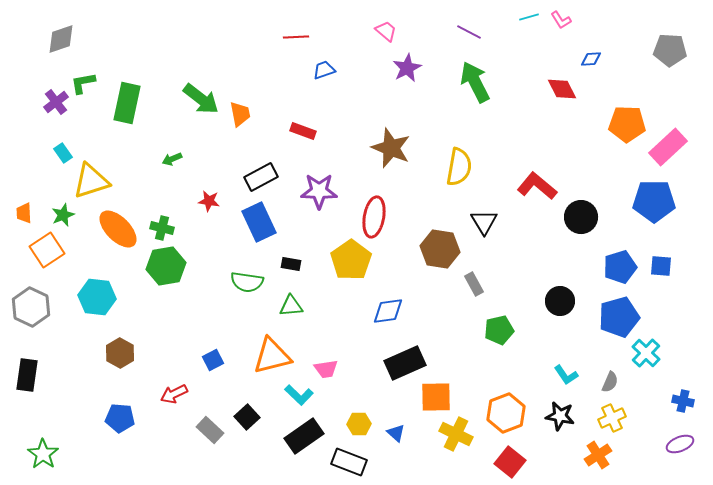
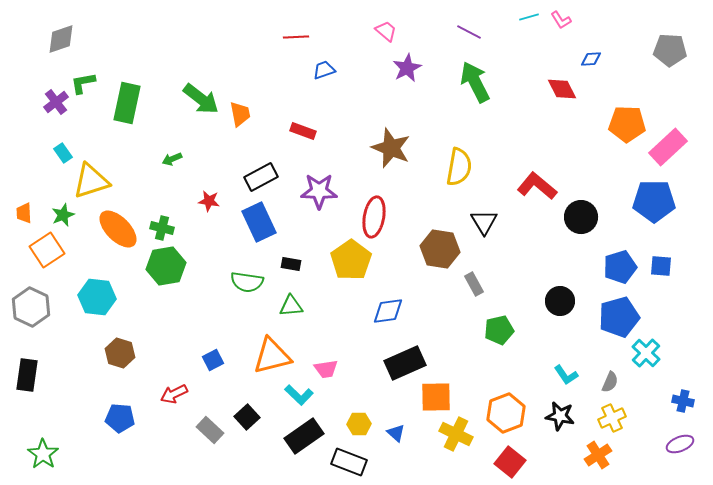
brown hexagon at (120, 353): rotated 12 degrees counterclockwise
